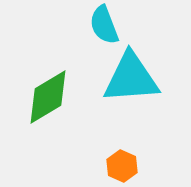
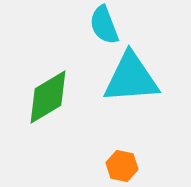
orange hexagon: rotated 12 degrees counterclockwise
